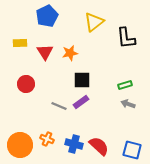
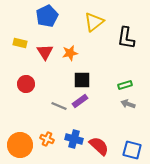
black L-shape: rotated 15 degrees clockwise
yellow rectangle: rotated 16 degrees clockwise
purple rectangle: moved 1 px left, 1 px up
blue cross: moved 5 px up
